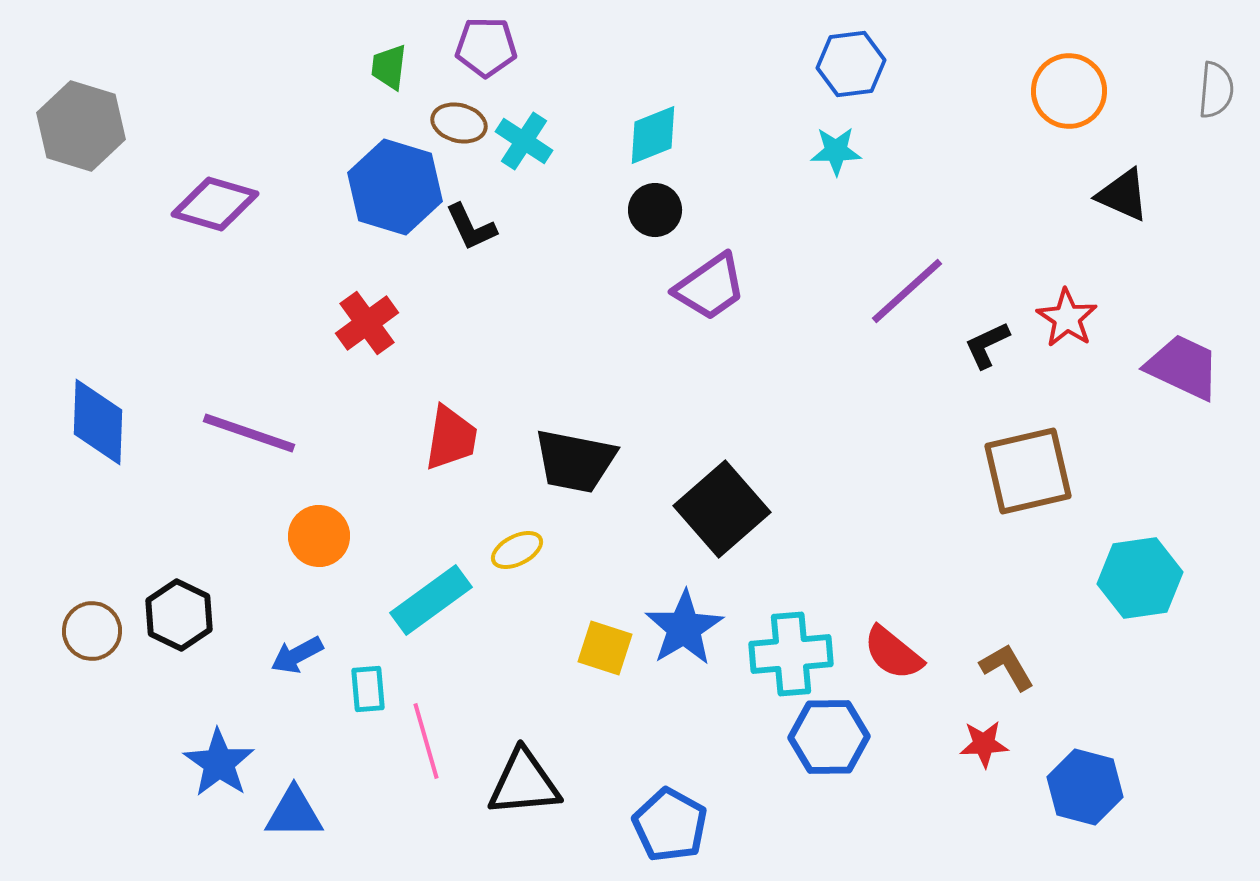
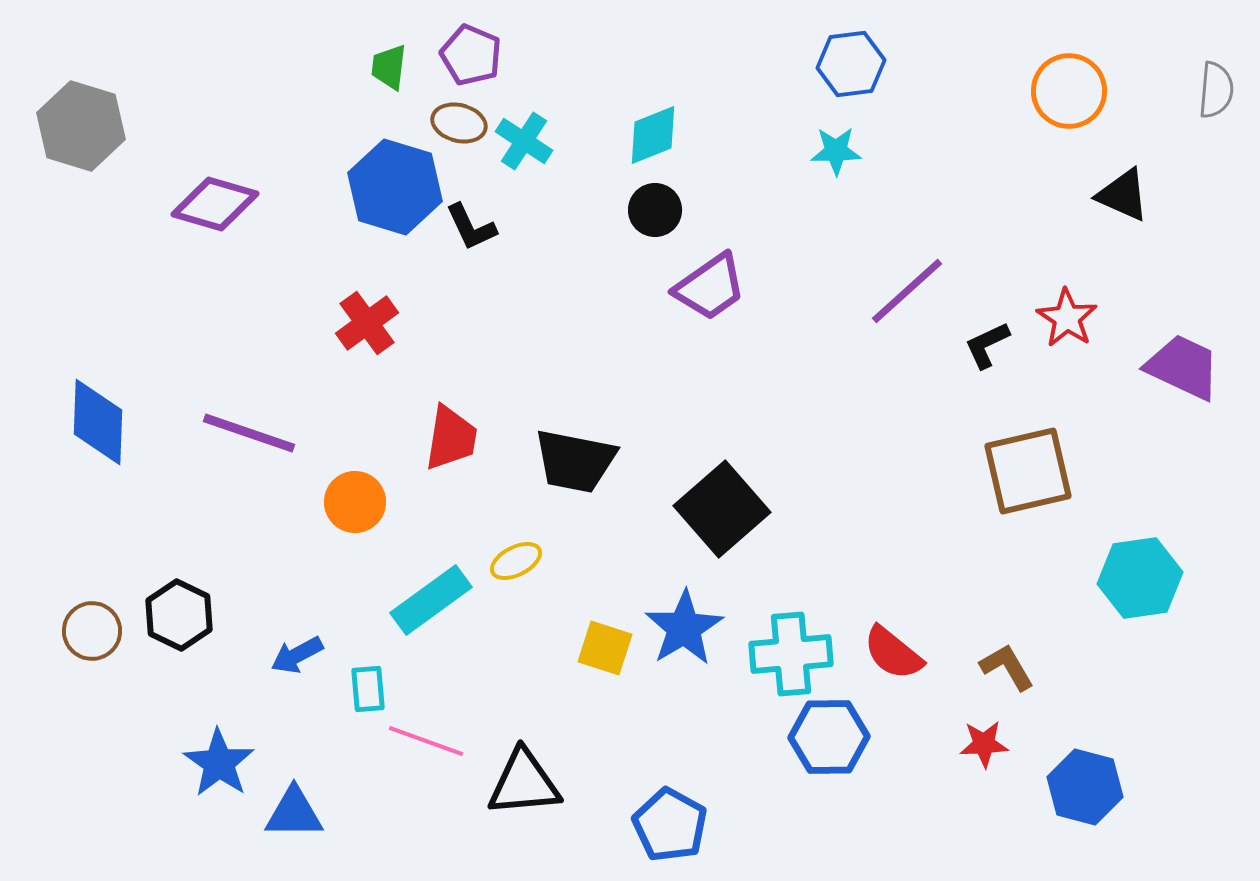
purple pentagon at (486, 47): moved 15 px left, 8 px down; rotated 22 degrees clockwise
orange circle at (319, 536): moved 36 px right, 34 px up
yellow ellipse at (517, 550): moved 1 px left, 11 px down
pink line at (426, 741): rotated 54 degrees counterclockwise
